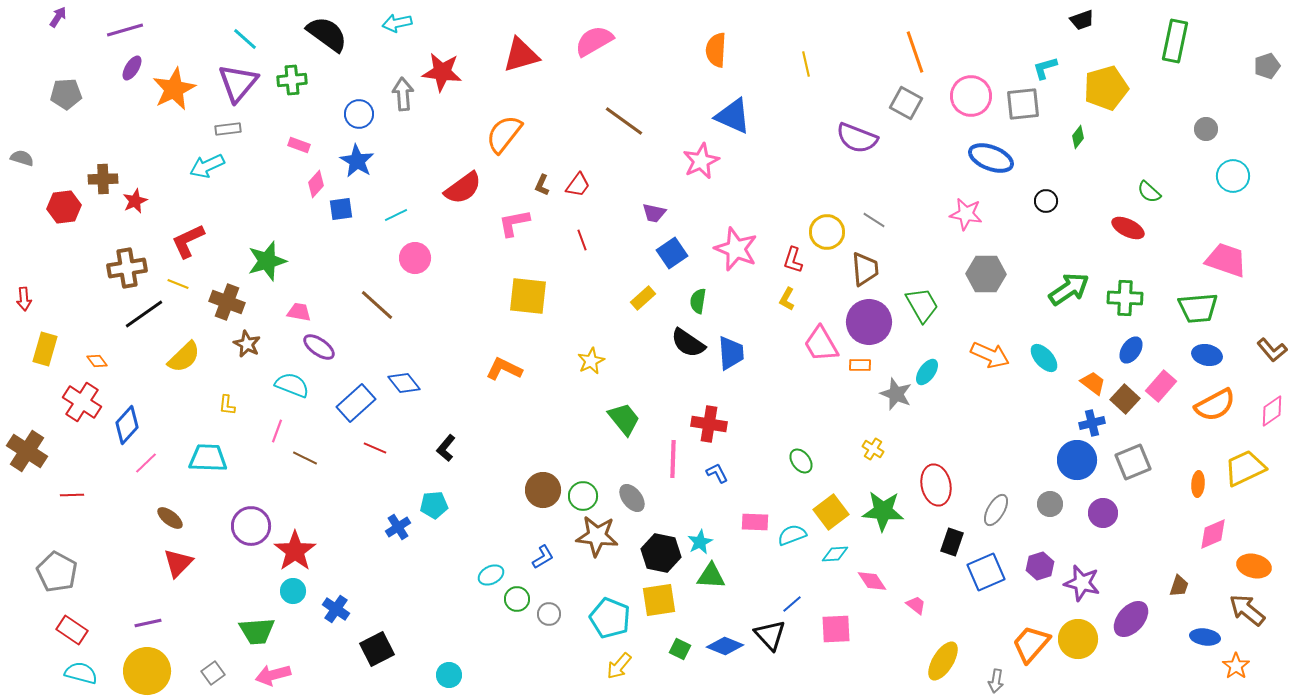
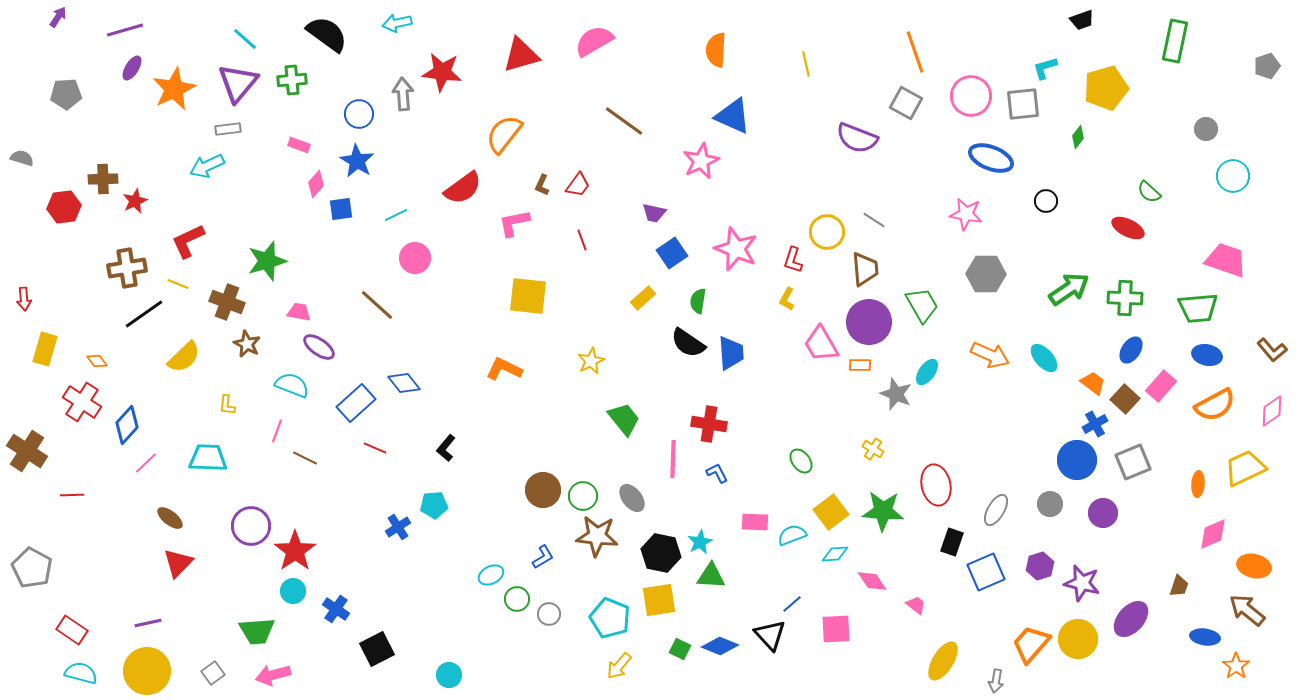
blue cross at (1092, 423): moved 3 px right, 1 px down; rotated 15 degrees counterclockwise
gray pentagon at (57, 572): moved 25 px left, 4 px up
blue diamond at (725, 646): moved 5 px left
